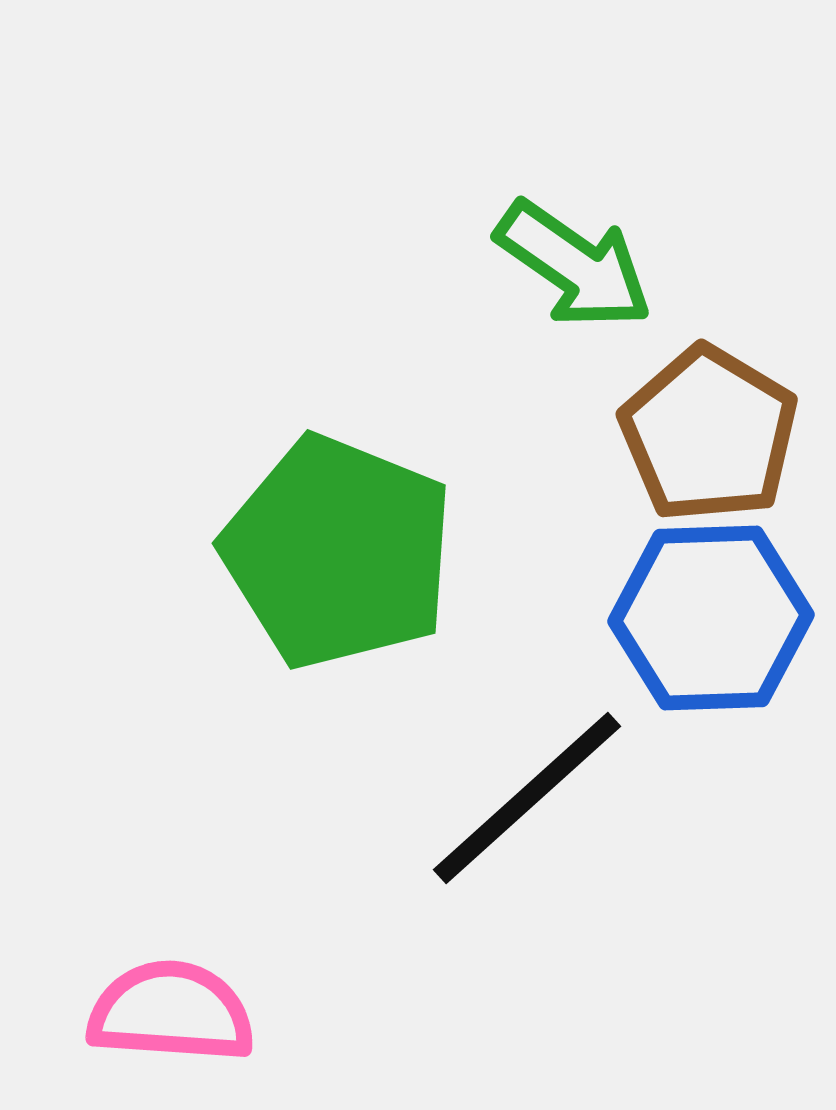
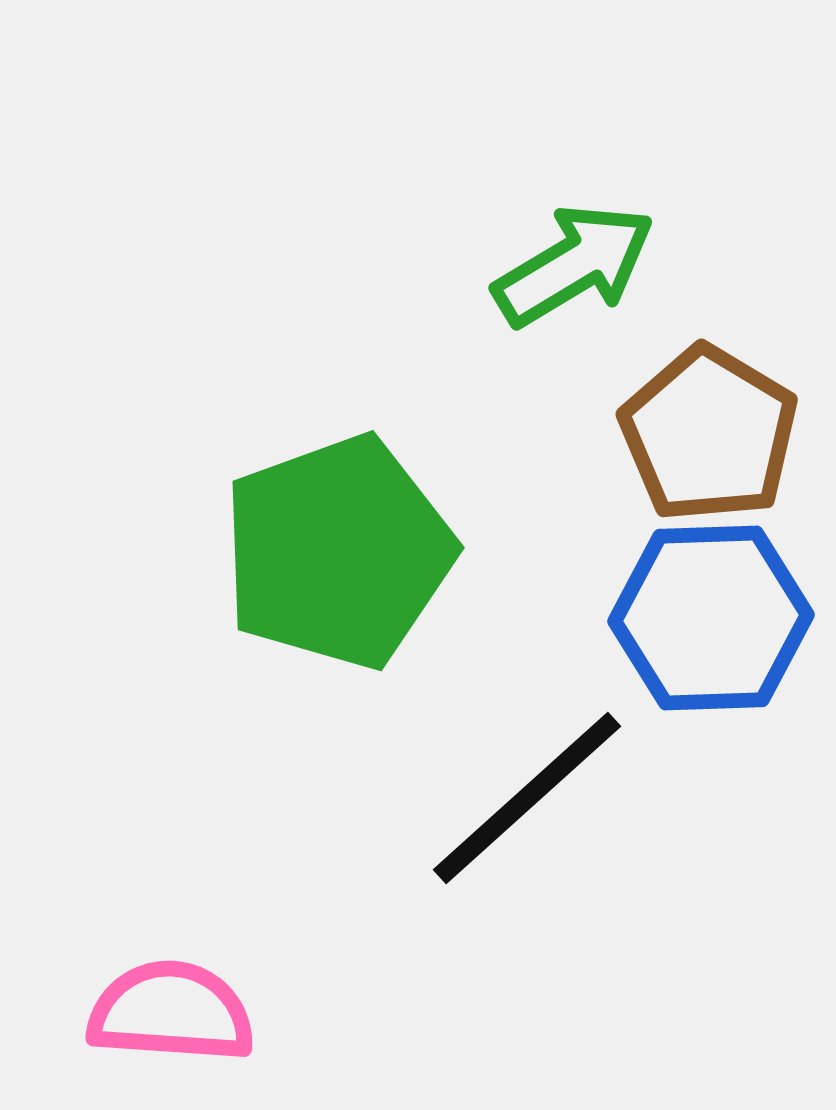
green arrow: rotated 66 degrees counterclockwise
green pentagon: rotated 30 degrees clockwise
